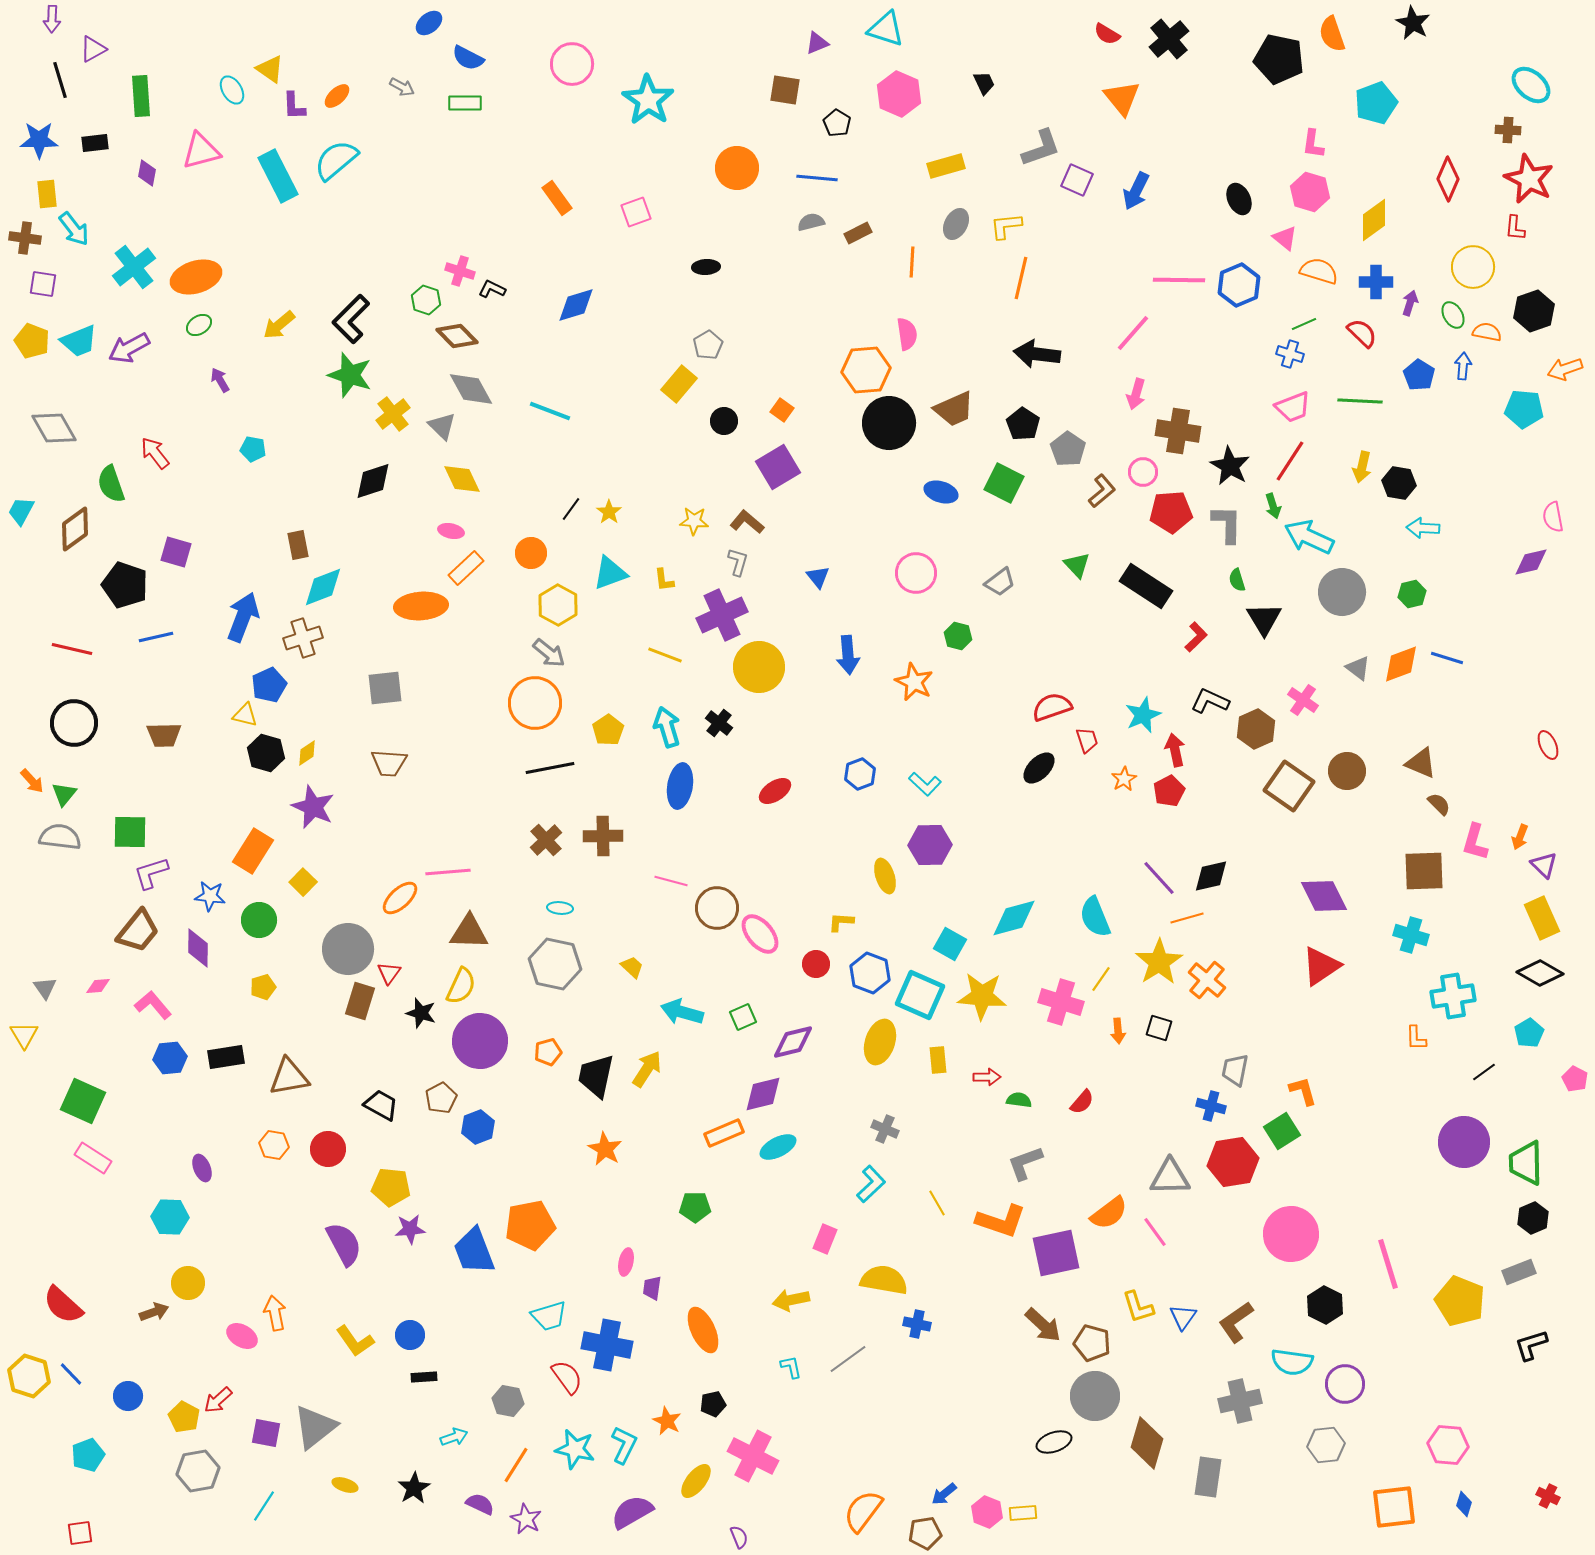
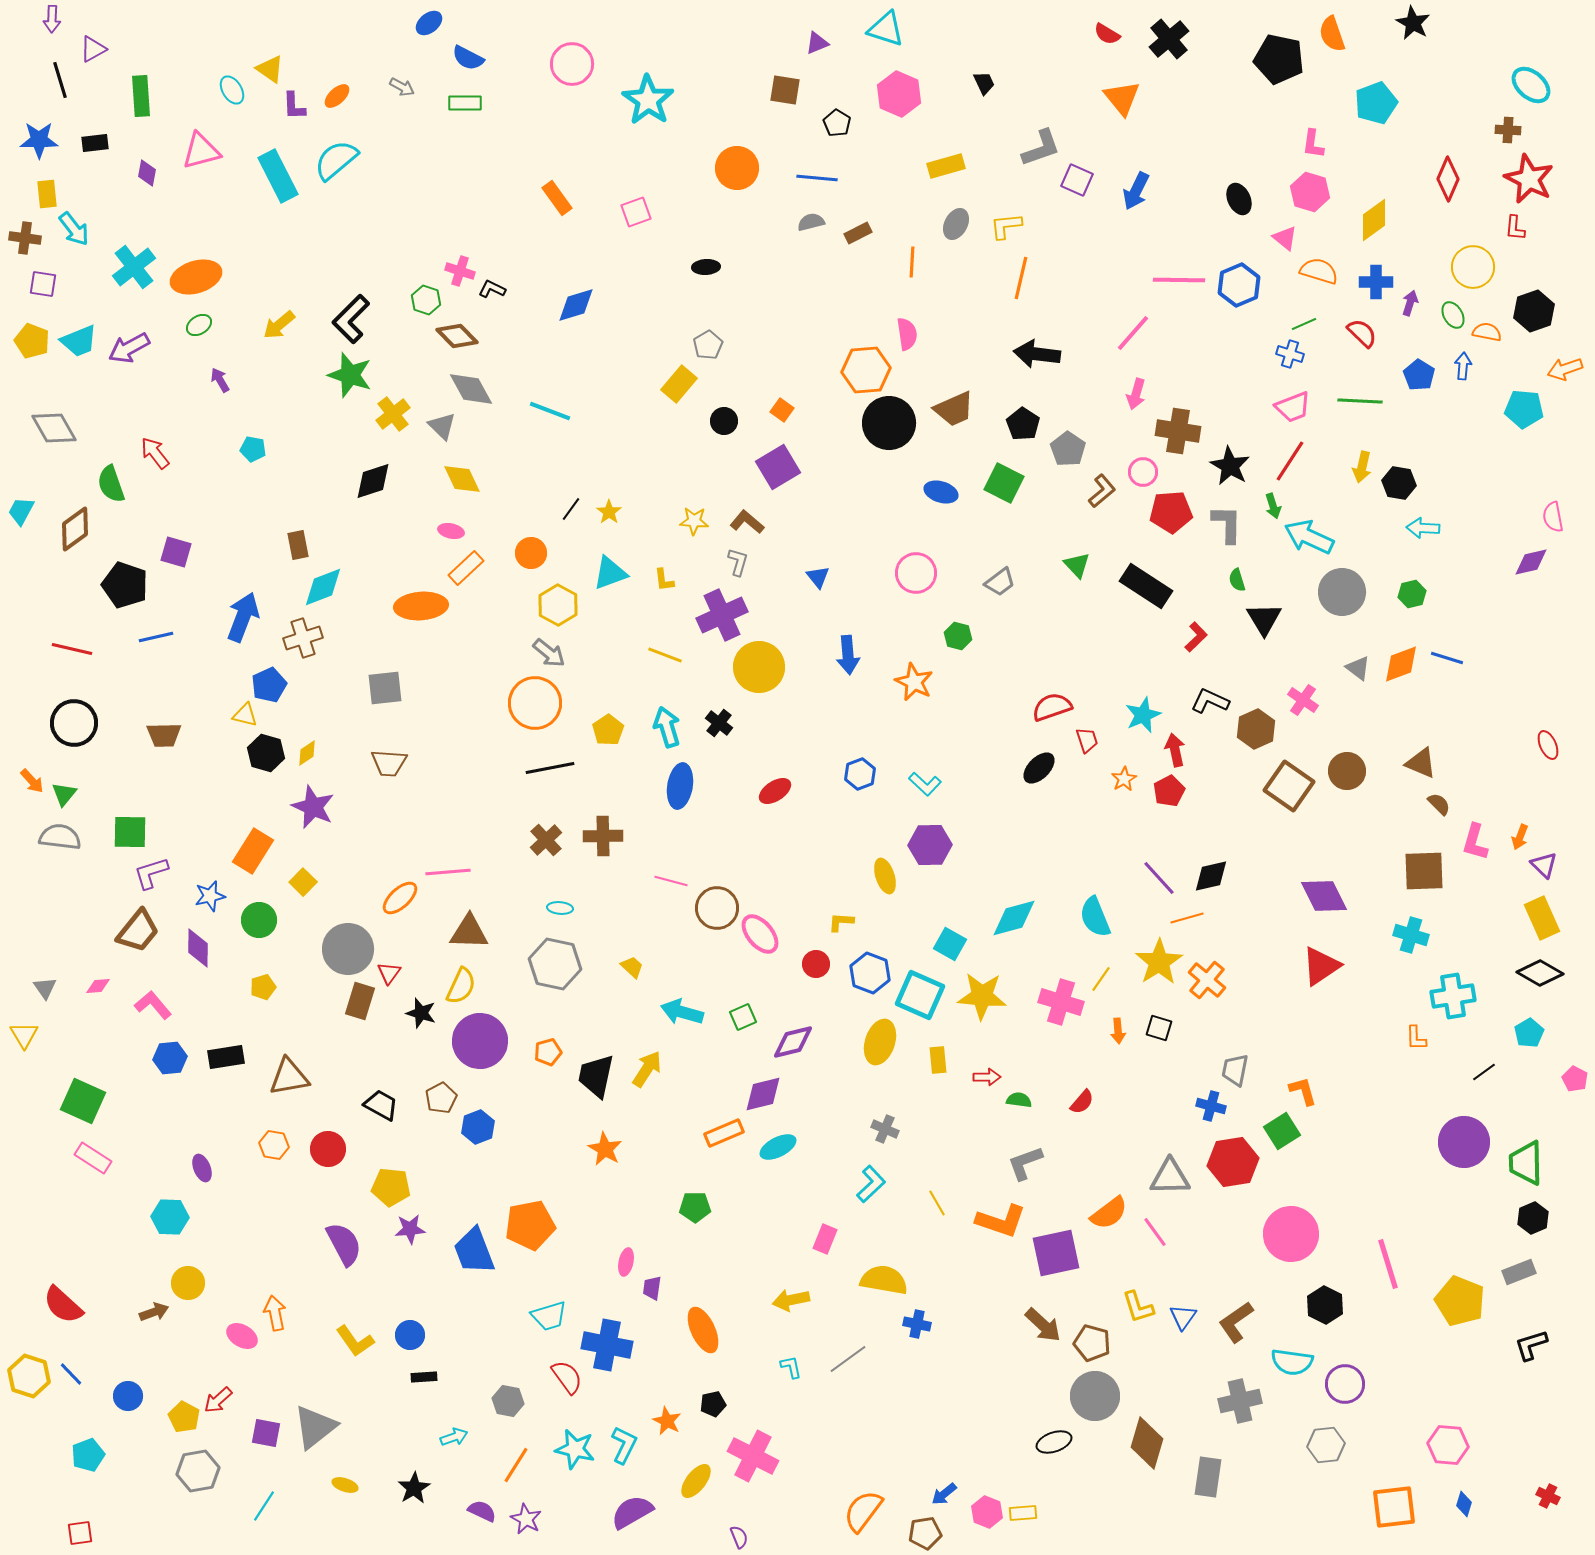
blue star at (210, 896): rotated 20 degrees counterclockwise
purple semicircle at (480, 1504): moved 2 px right, 7 px down
